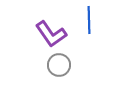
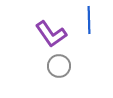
gray circle: moved 1 px down
